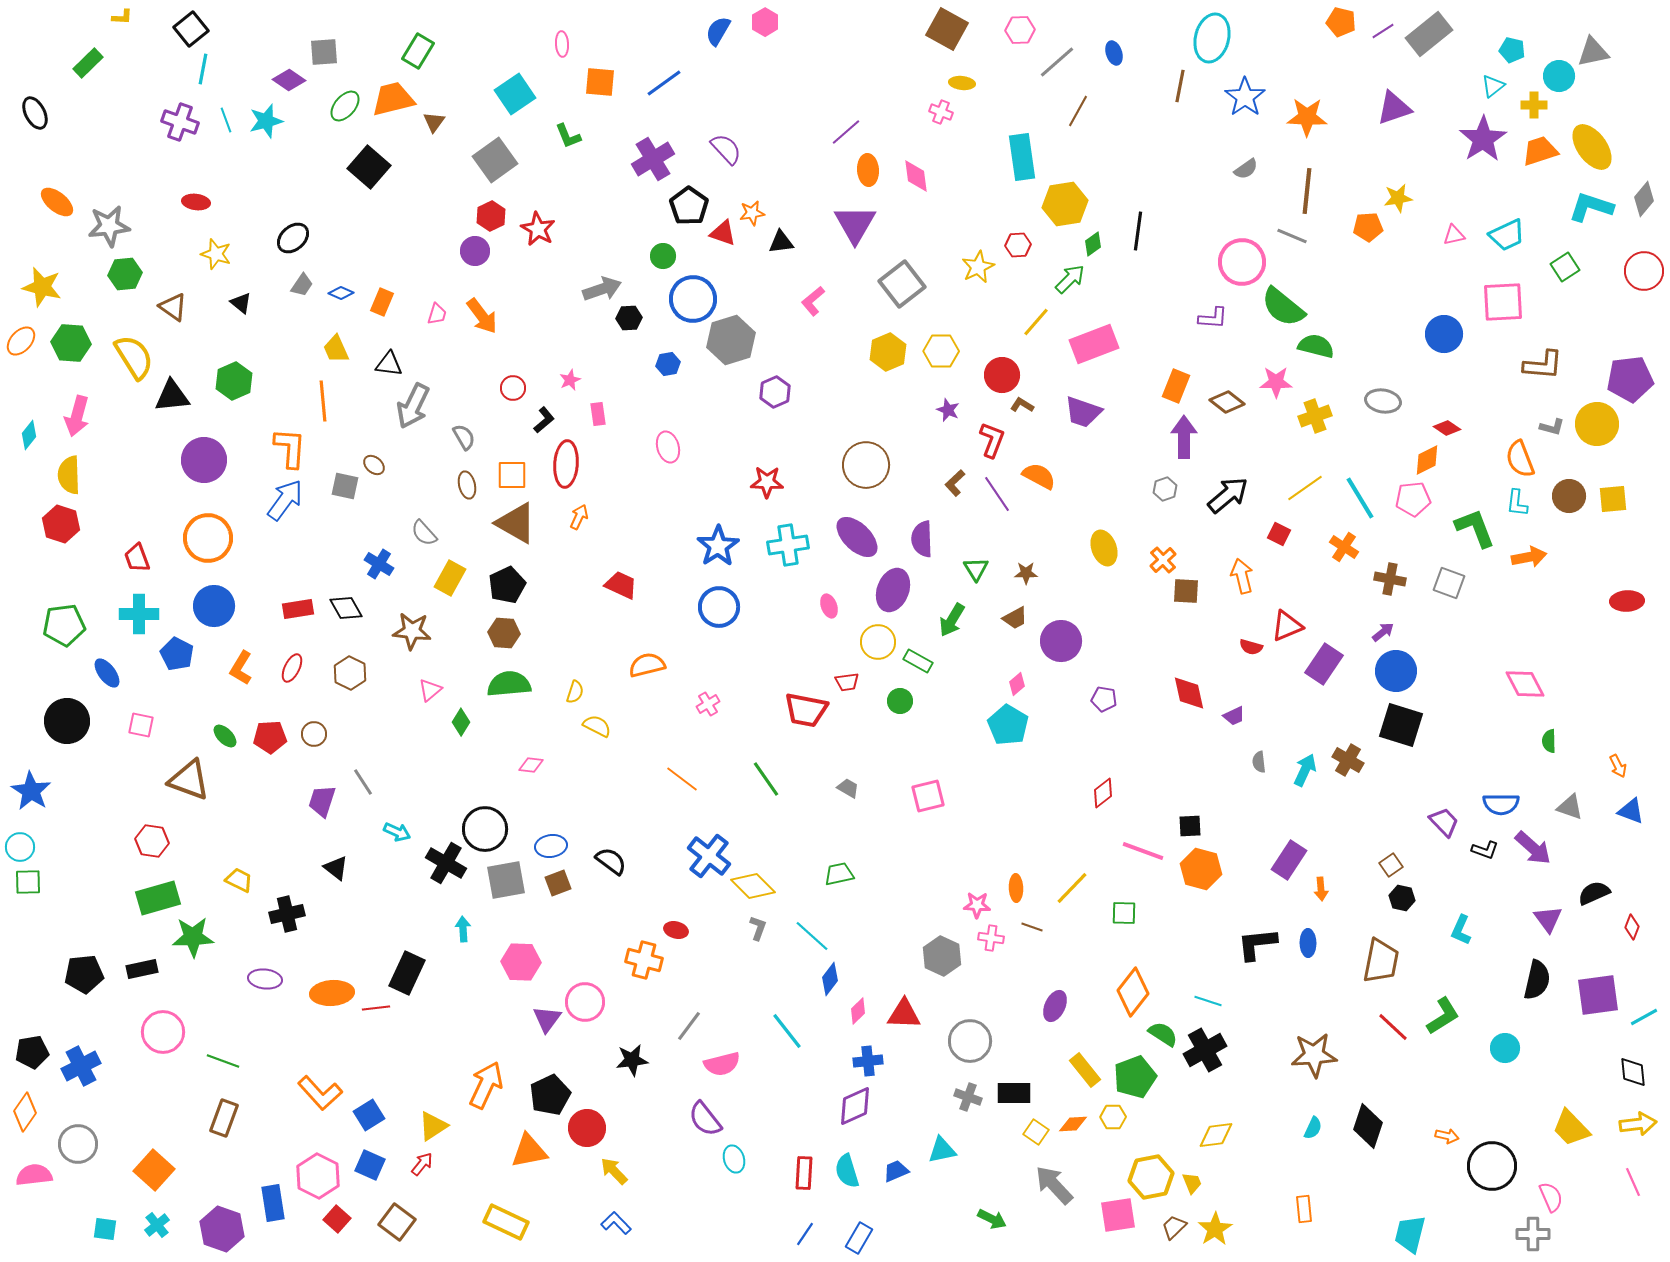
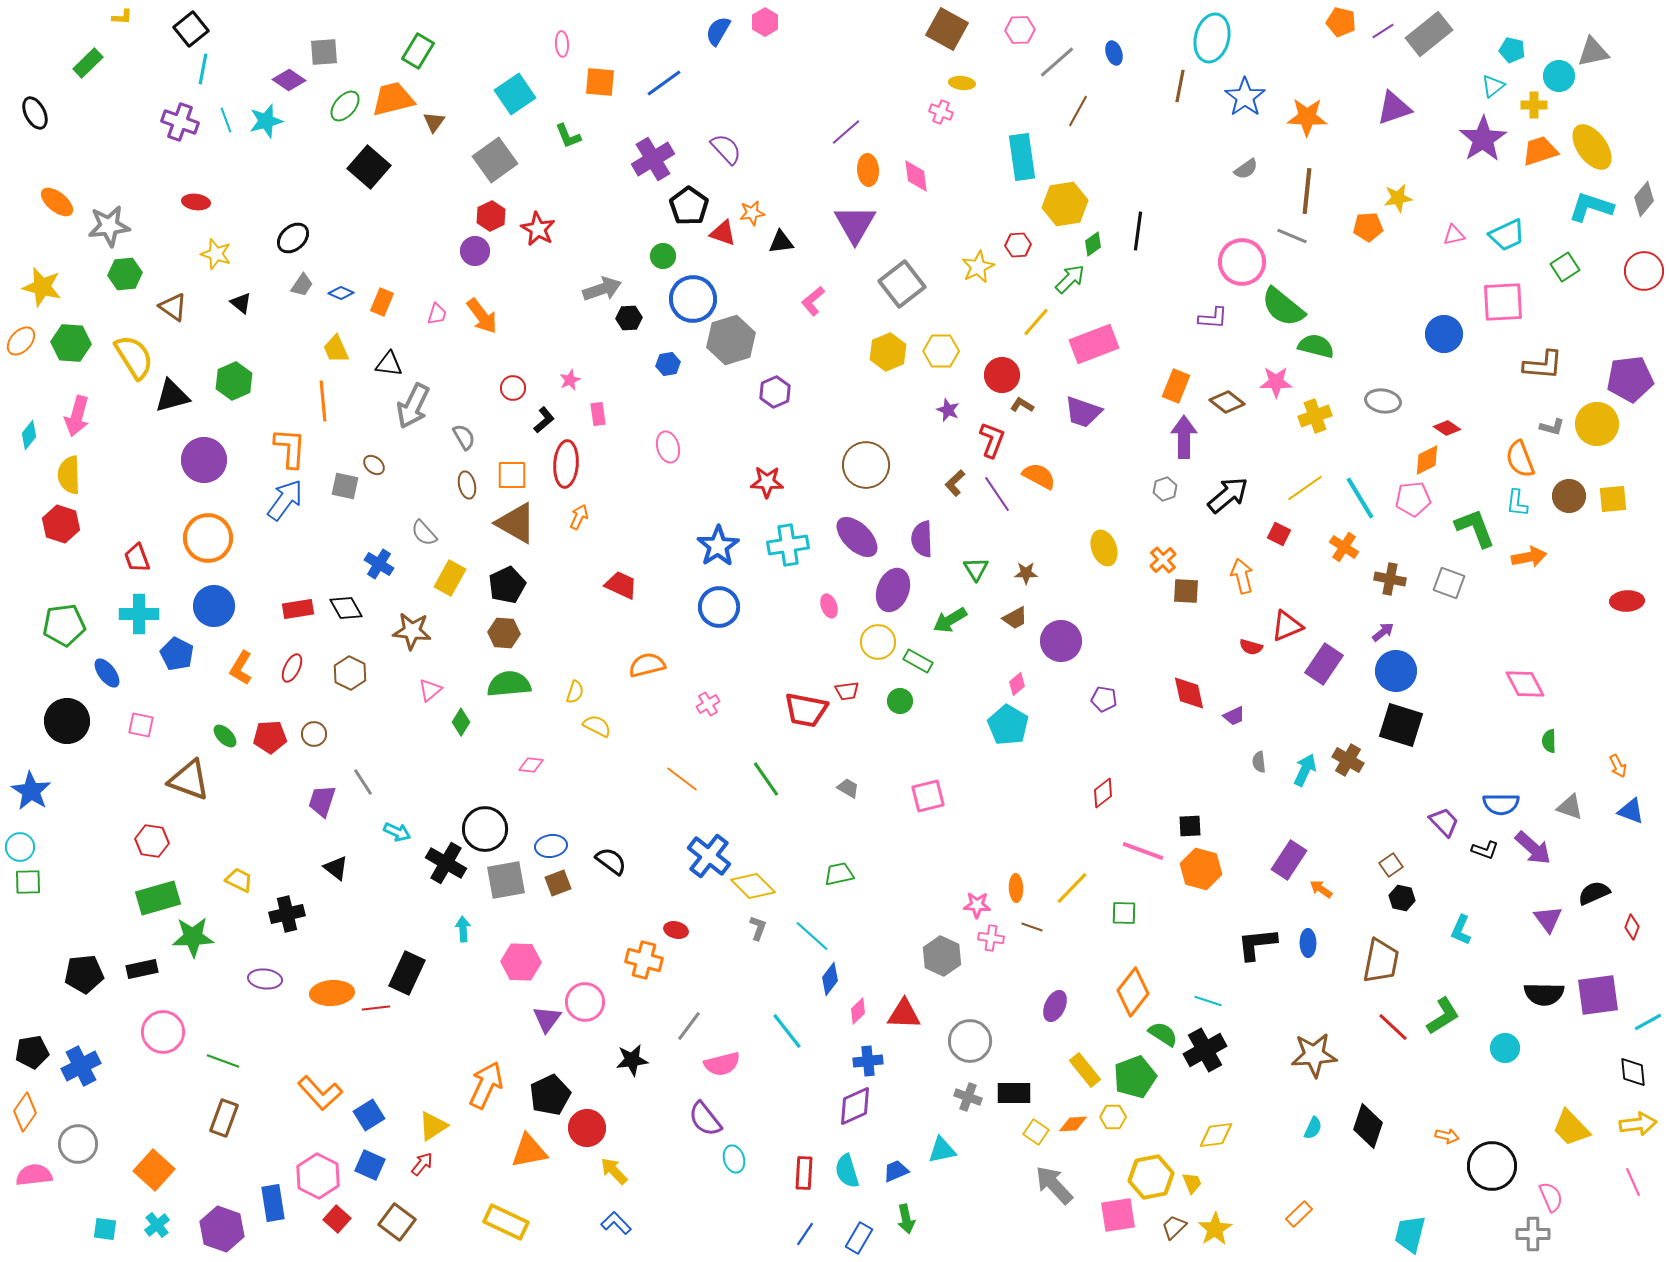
black triangle at (172, 396): rotated 9 degrees counterclockwise
green arrow at (952, 620): moved 2 px left; rotated 28 degrees clockwise
red trapezoid at (847, 682): moved 9 px down
orange arrow at (1321, 889): rotated 130 degrees clockwise
black semicircle at (1537, 980): moved 7 px right, 14 px down; rotated 78 degrees clockwise
cyan line at (1644, 1017): moved 4 px right, 5 px down
orange rectangle at (1304, 1209): moved 5 px left, 5 px down; rotated 52 degrees clockwise
green arrow at (992, 1219): moved 86 px left; rotated 52 degrees clockwise
